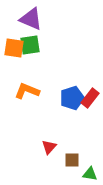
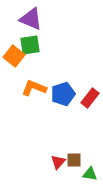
orange square: moved 8 px down; rotated 30 degrees clockwise
orange L-shape: moved 7 px right, 3 px up
blue pentagon: moved 9 px left, 4 px up
red triangle: moved 9 px right, 15 px down
brown square: moved 2 px right
